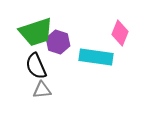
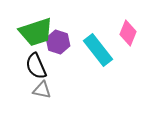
pink diamond: moved 8 px right
cyan rectangle: moved 2 px right, 7 px up; rotated 44 degrees clockwise
gray triangle: rotated 18 degrees clockwise
